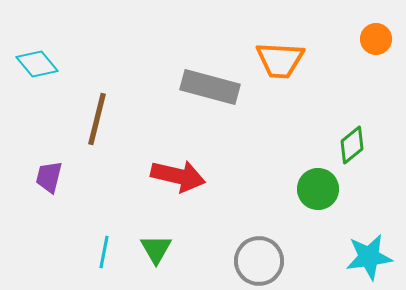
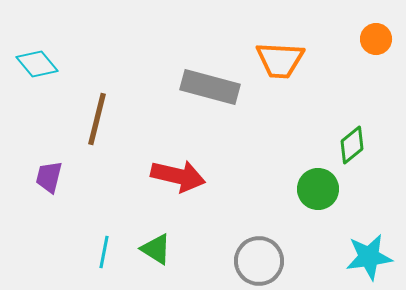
green triangle: rotated 28 degrees counterclockwise
